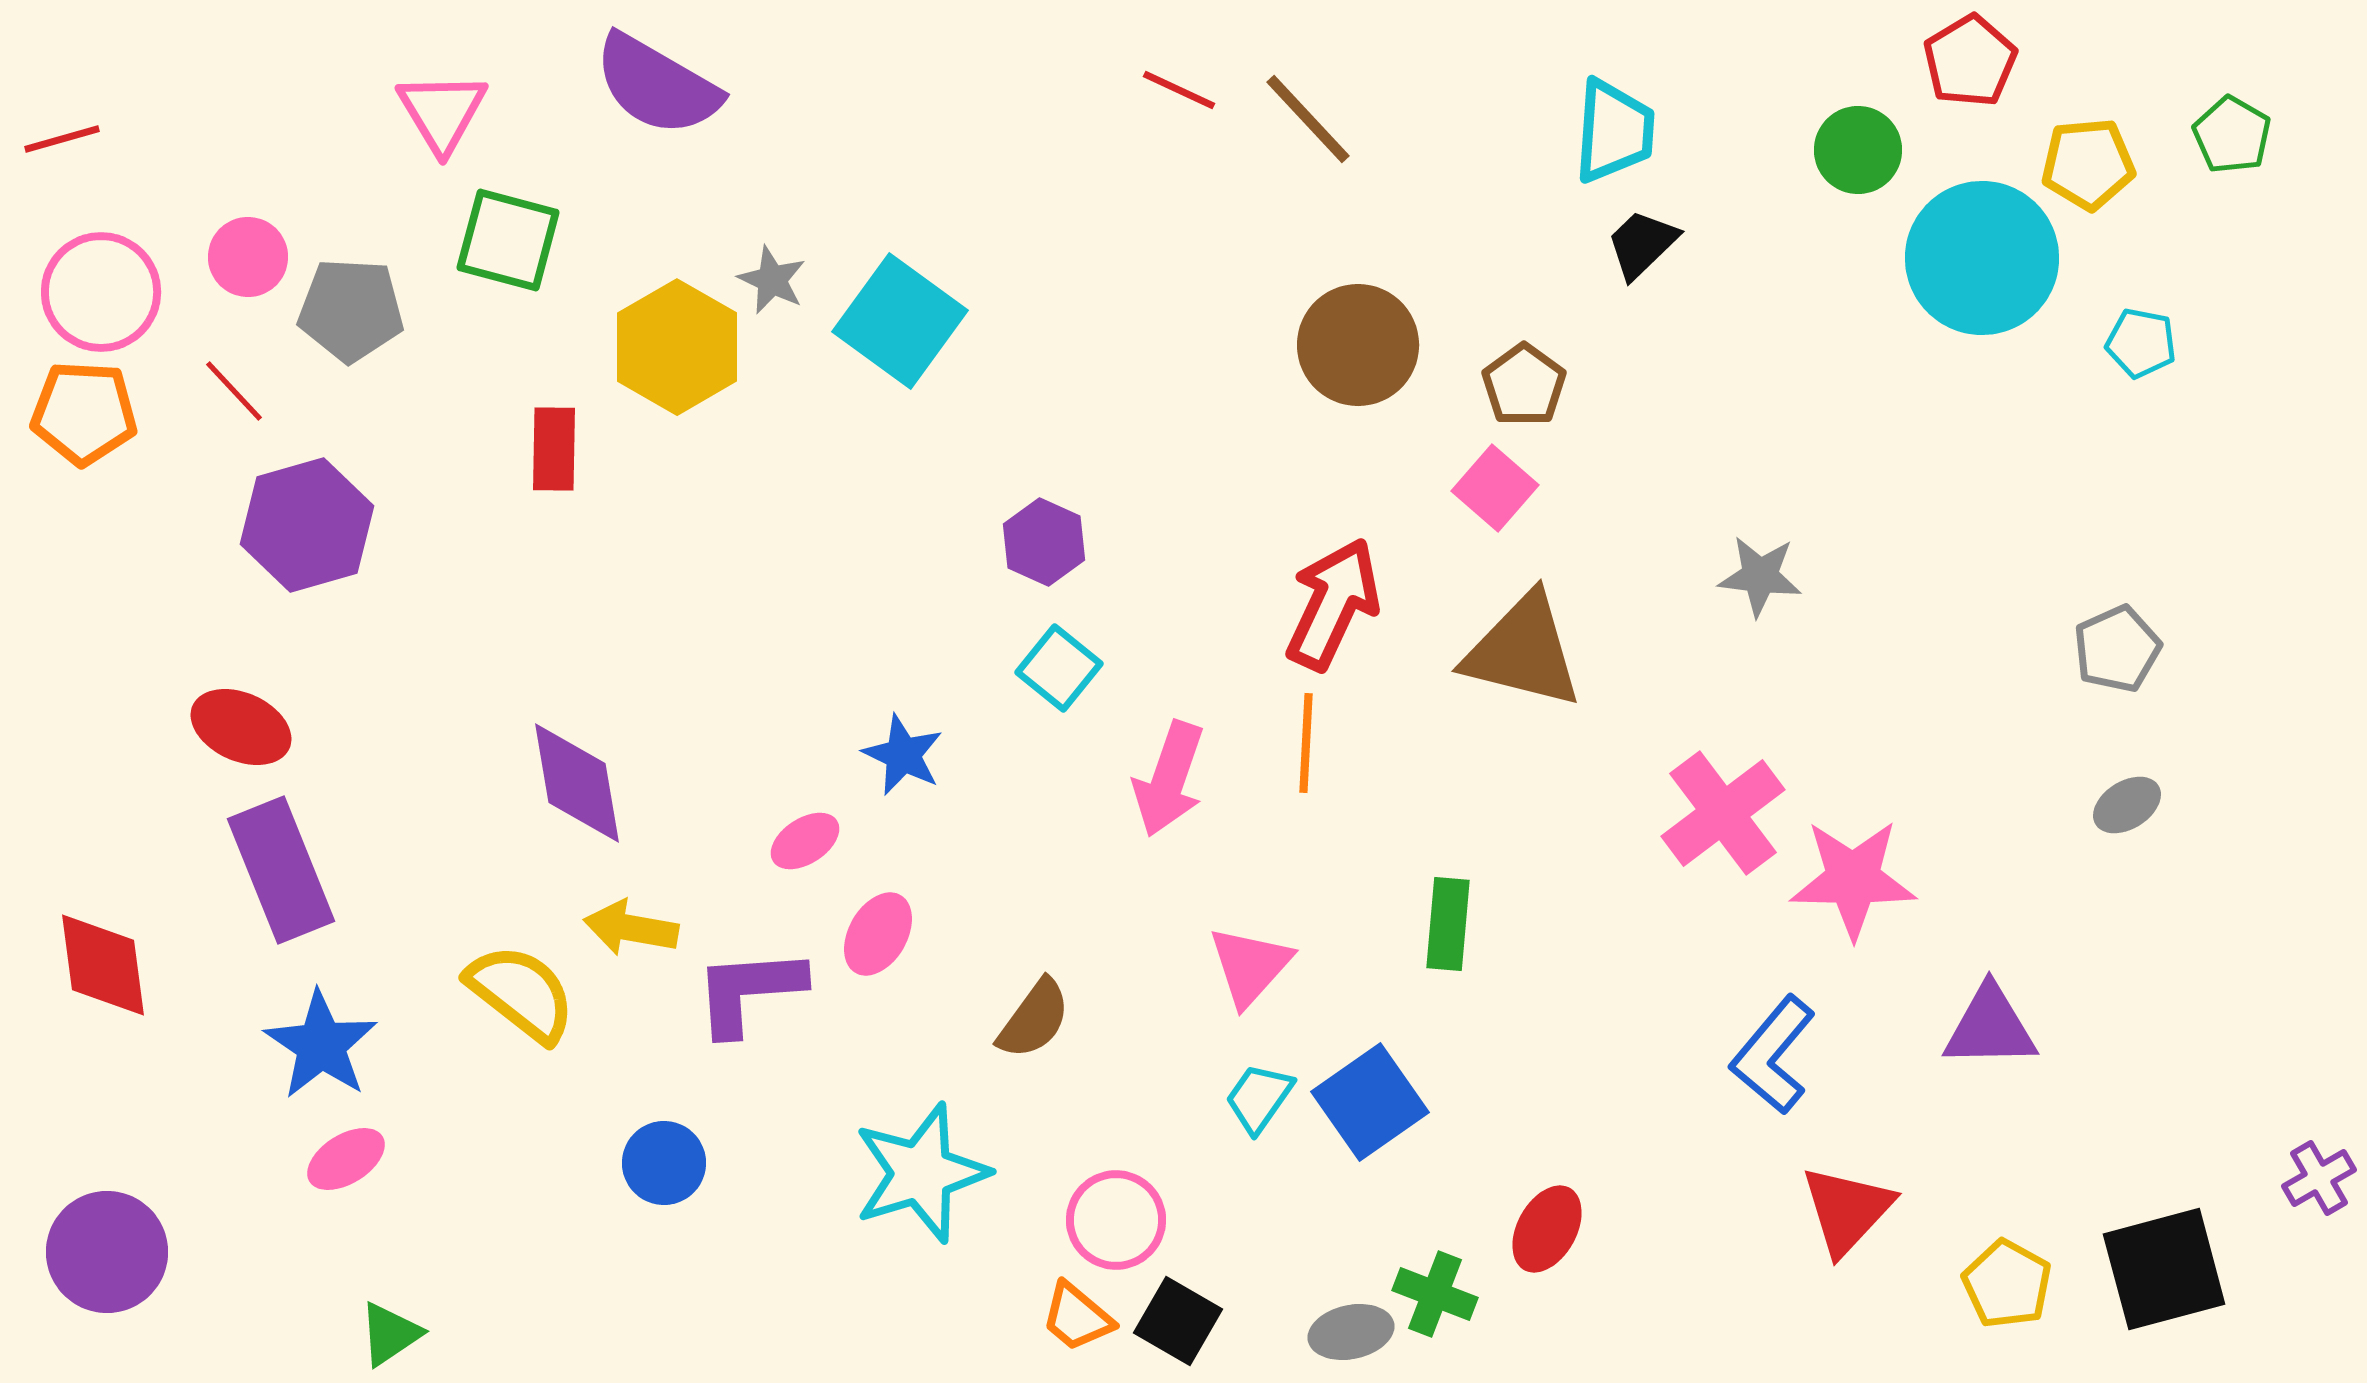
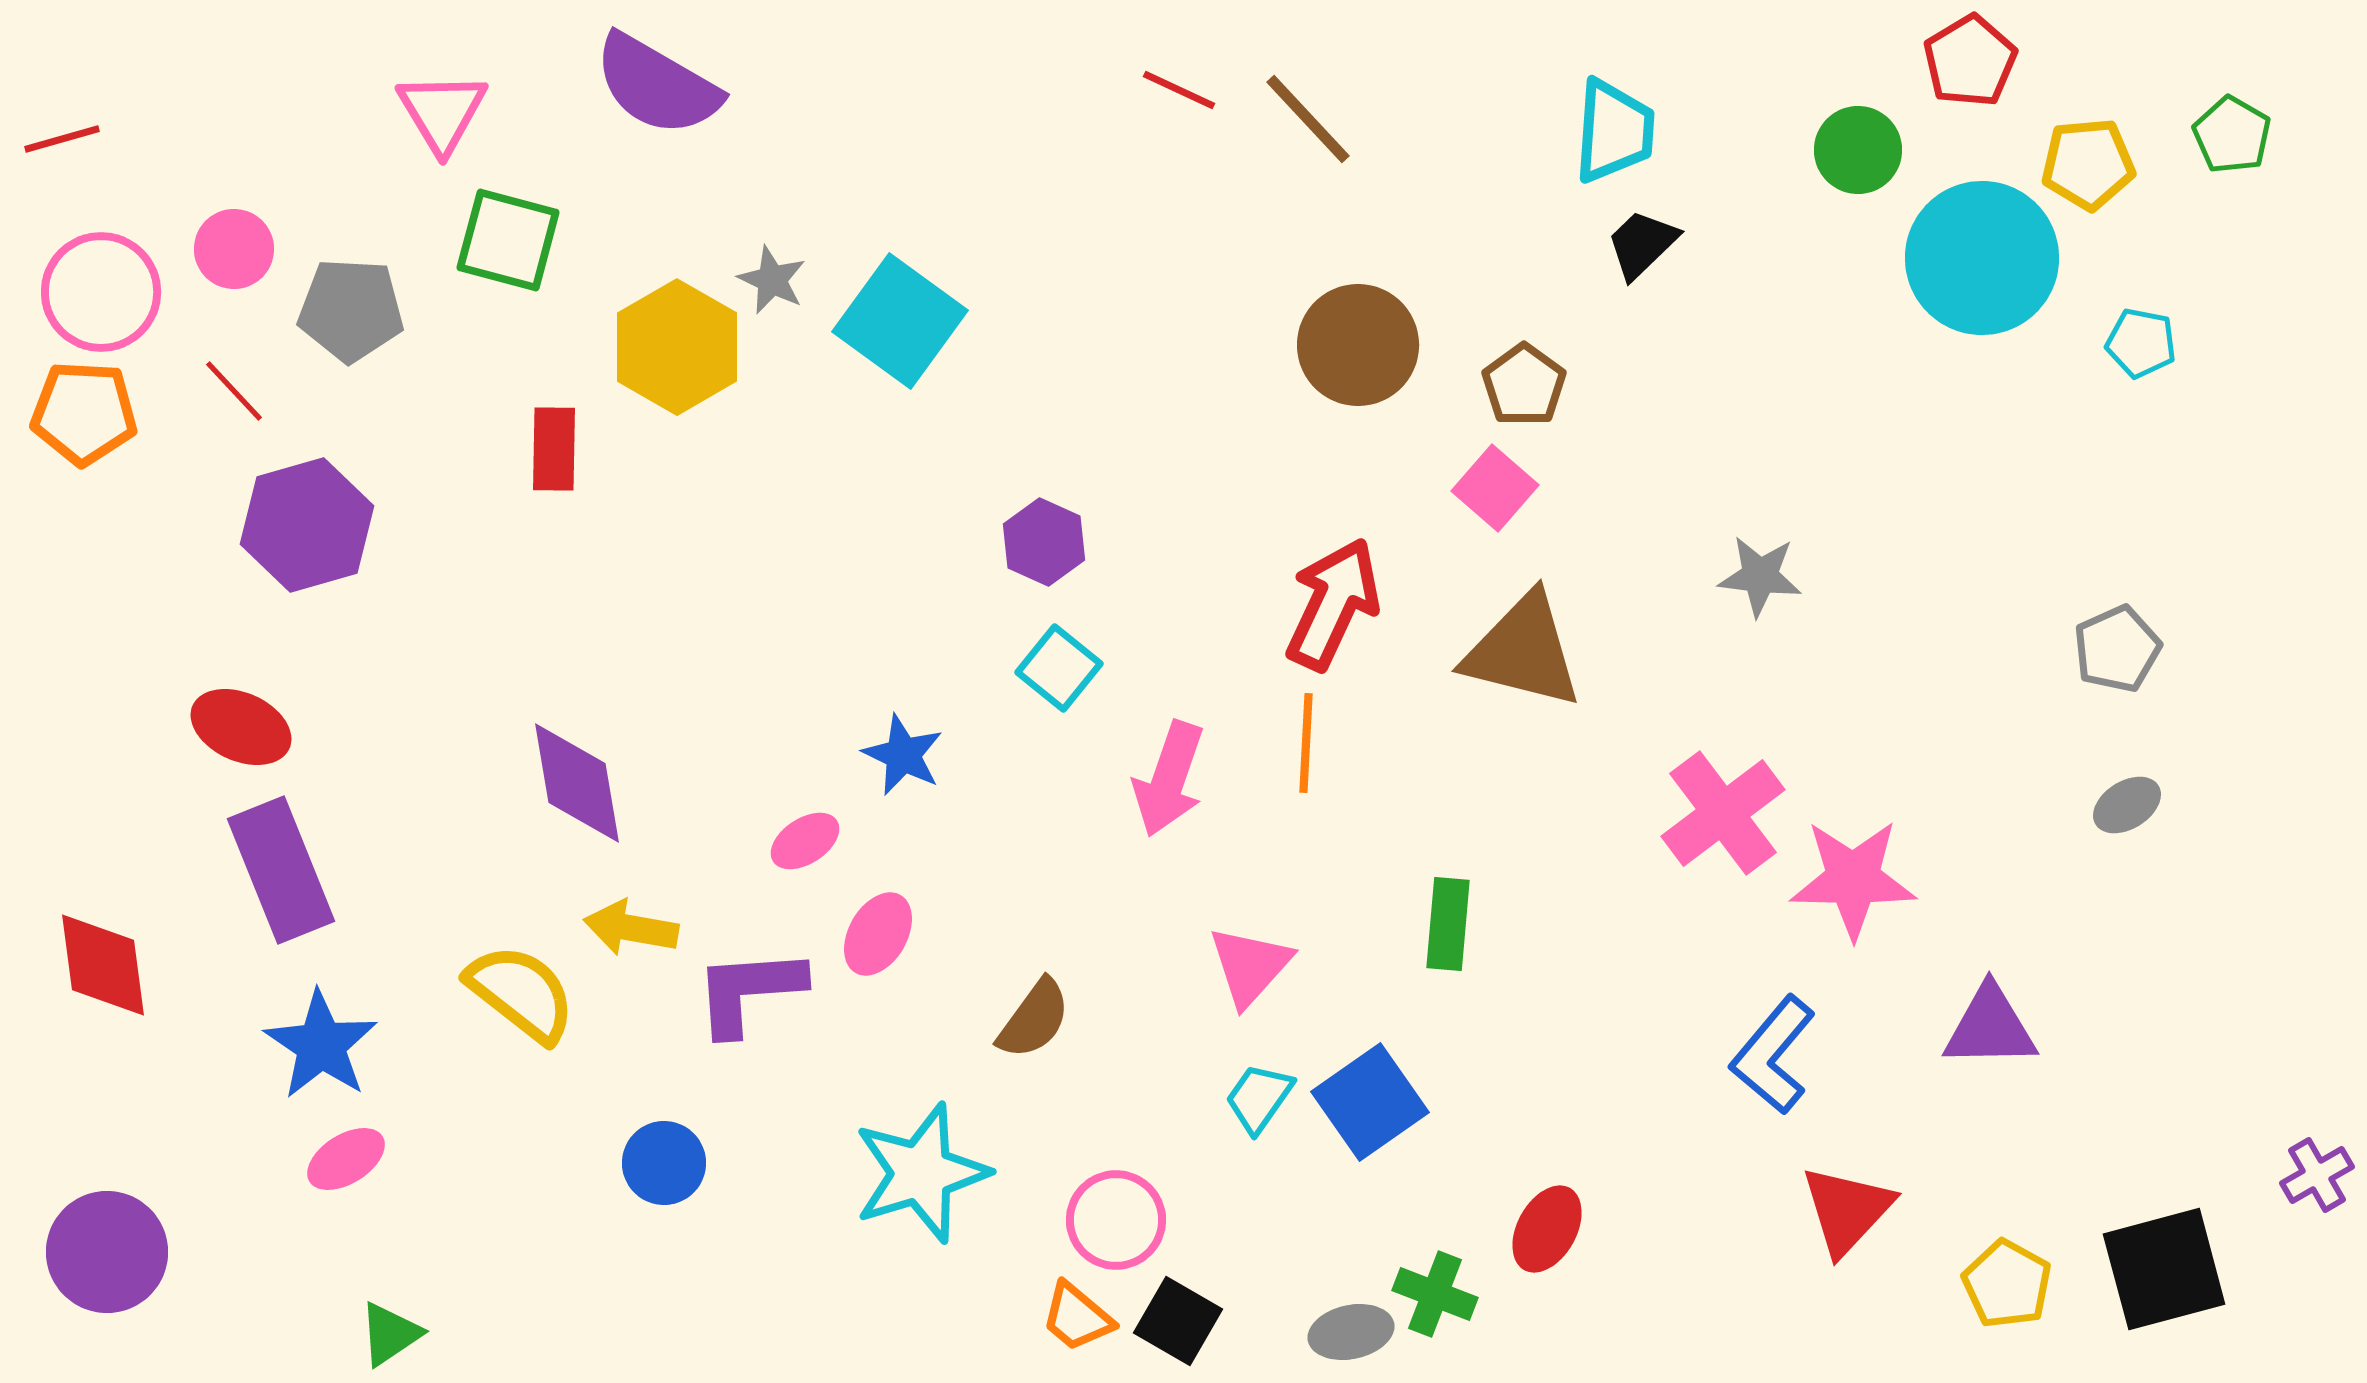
pink circle at (248, 257): moved 14 px left, 8 px up
purple cross at (2319, 1178): moved 2 px left, 3 px up
